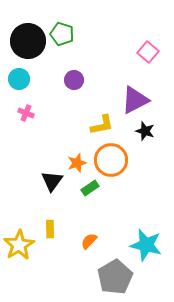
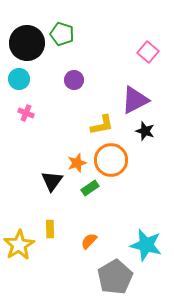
black circle: moved 1 px left, 2 px down
